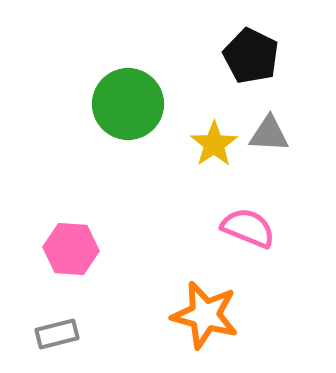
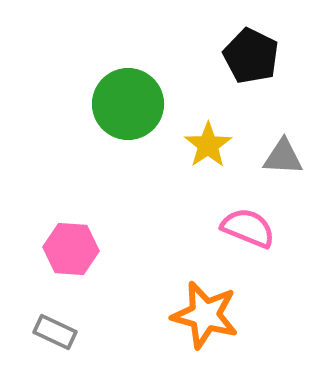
gray triangle: moved 14 px right, 23 px down
yellow star: moved 6 px left, 1 px down
gray rectangle: moved 2 px left, 2 px up; rotated 39 degrees clockwise
